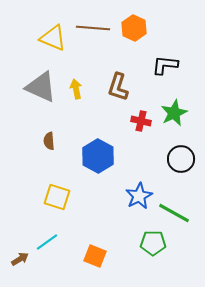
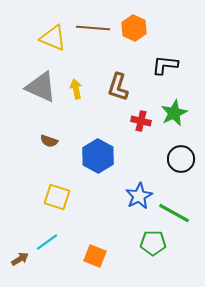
brown semicircle: rotated 66 degrees counterclockwise
